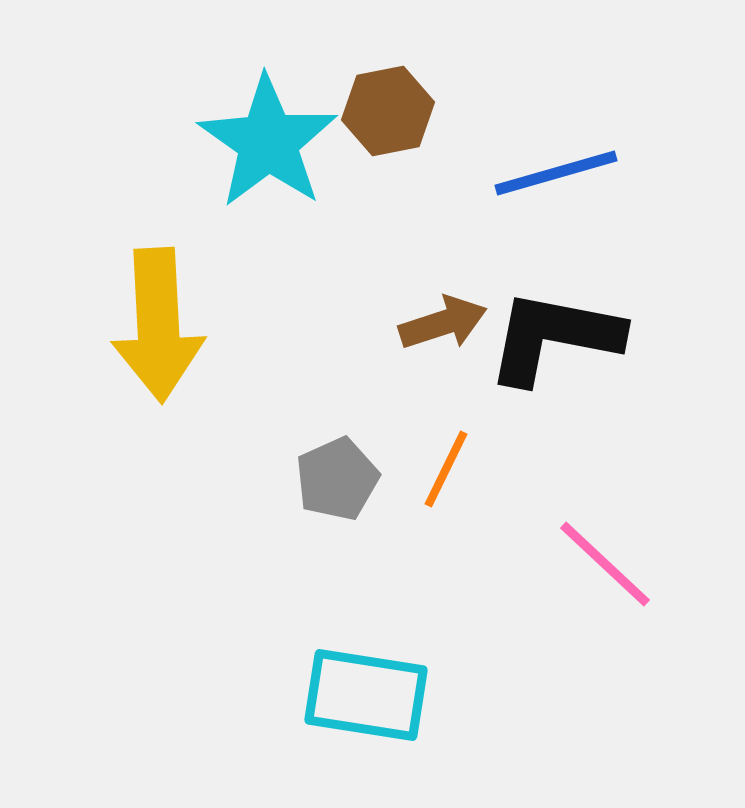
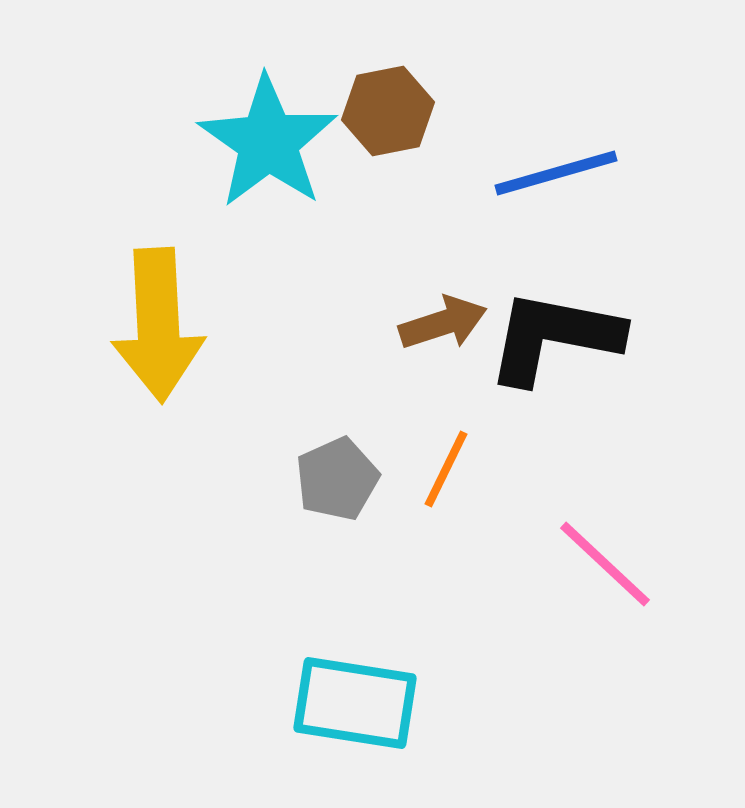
cyan rectangle: moved 11 px left, 8 px down
